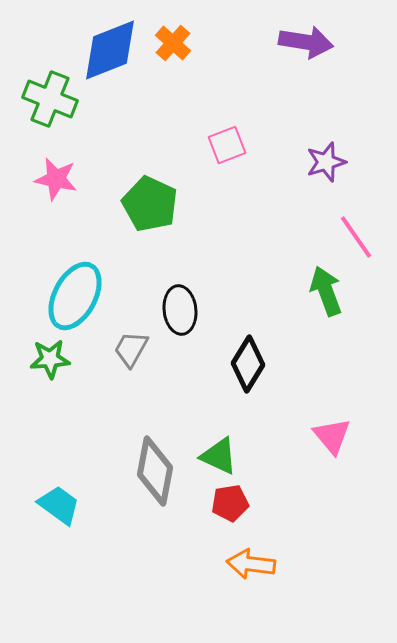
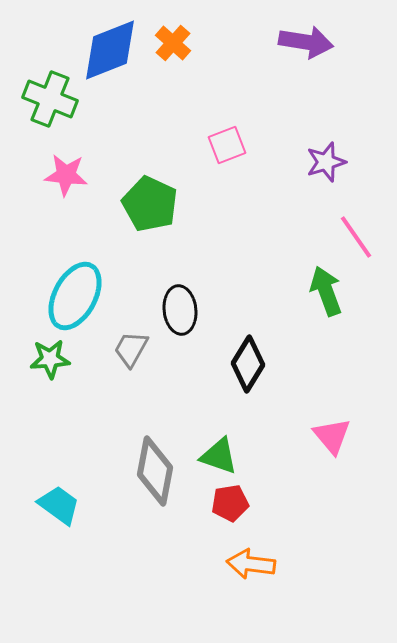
pink star: moved 10 px right, 4 px up; rotated 6 degrees counterclockwise
green triangle: rotated 6 degrees counterclockwise
